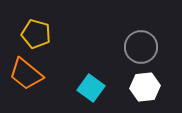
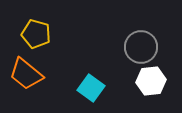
white hexagon: moved 6 px right, 6 px up
